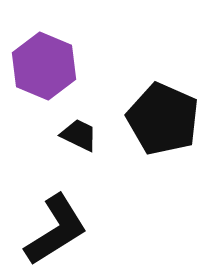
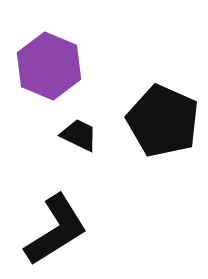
purple hexagon: moved 5 px right
black pentagon: moved 2 px down
